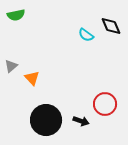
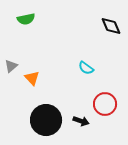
green semicircle: moved 10 px right, 4 px down
cyan semicircle: moved 33 px down
